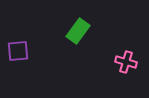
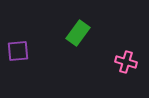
green rectangle: moved 2 px down
